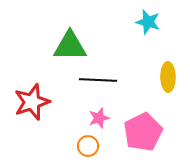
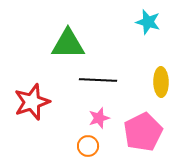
green triangle: moved 2 px left, 2 px up
yellow ellipse: moved 7 px left, 5 px down
